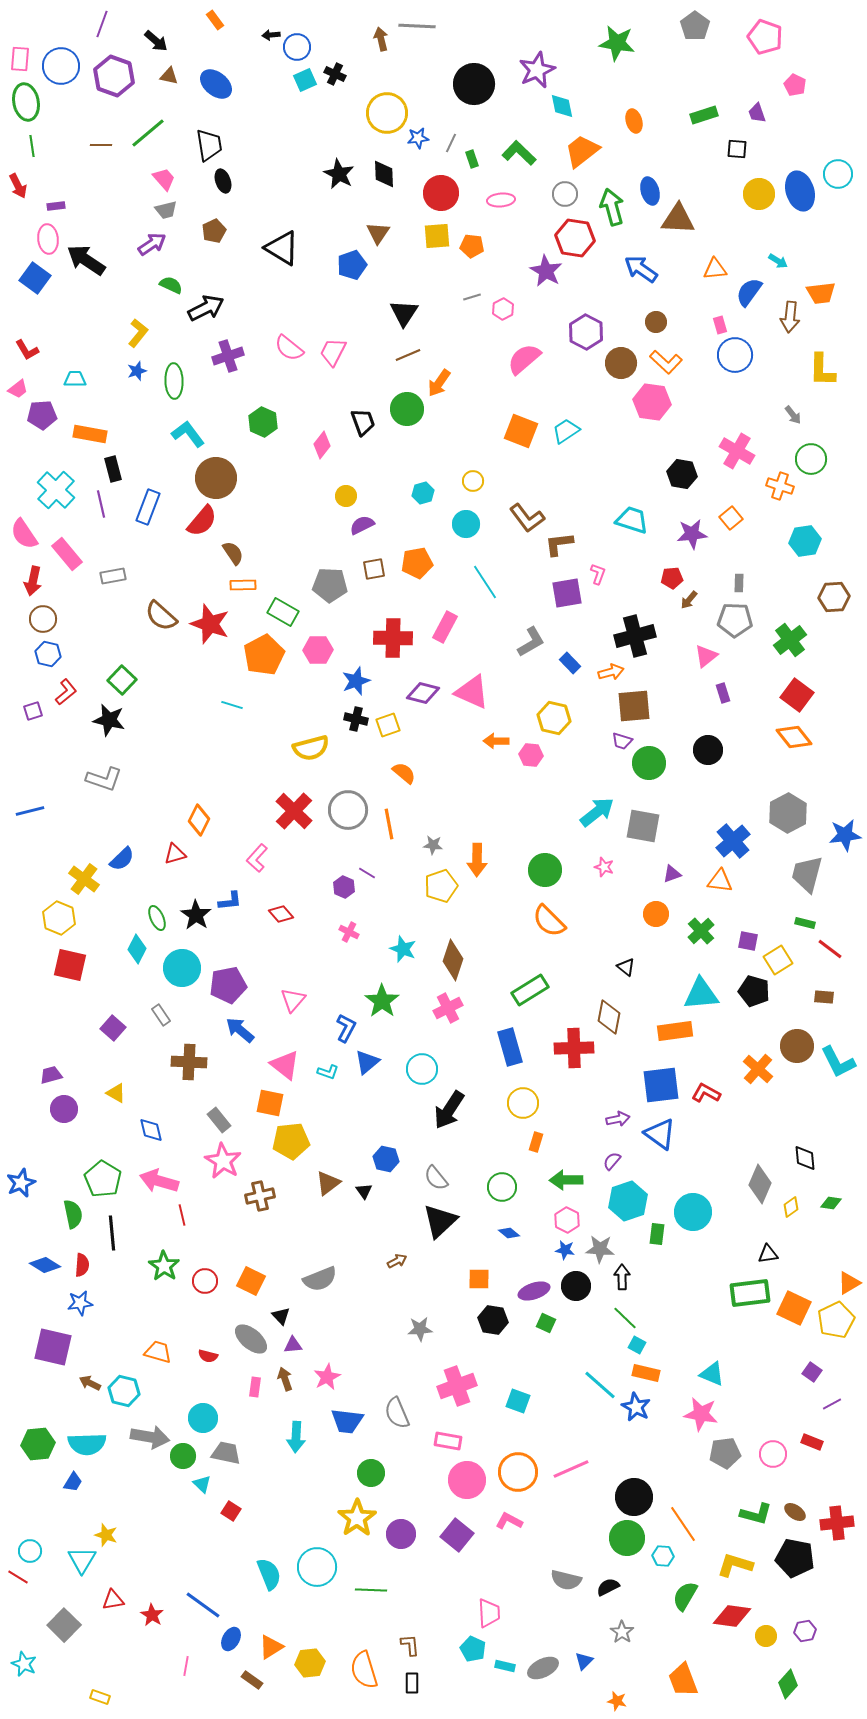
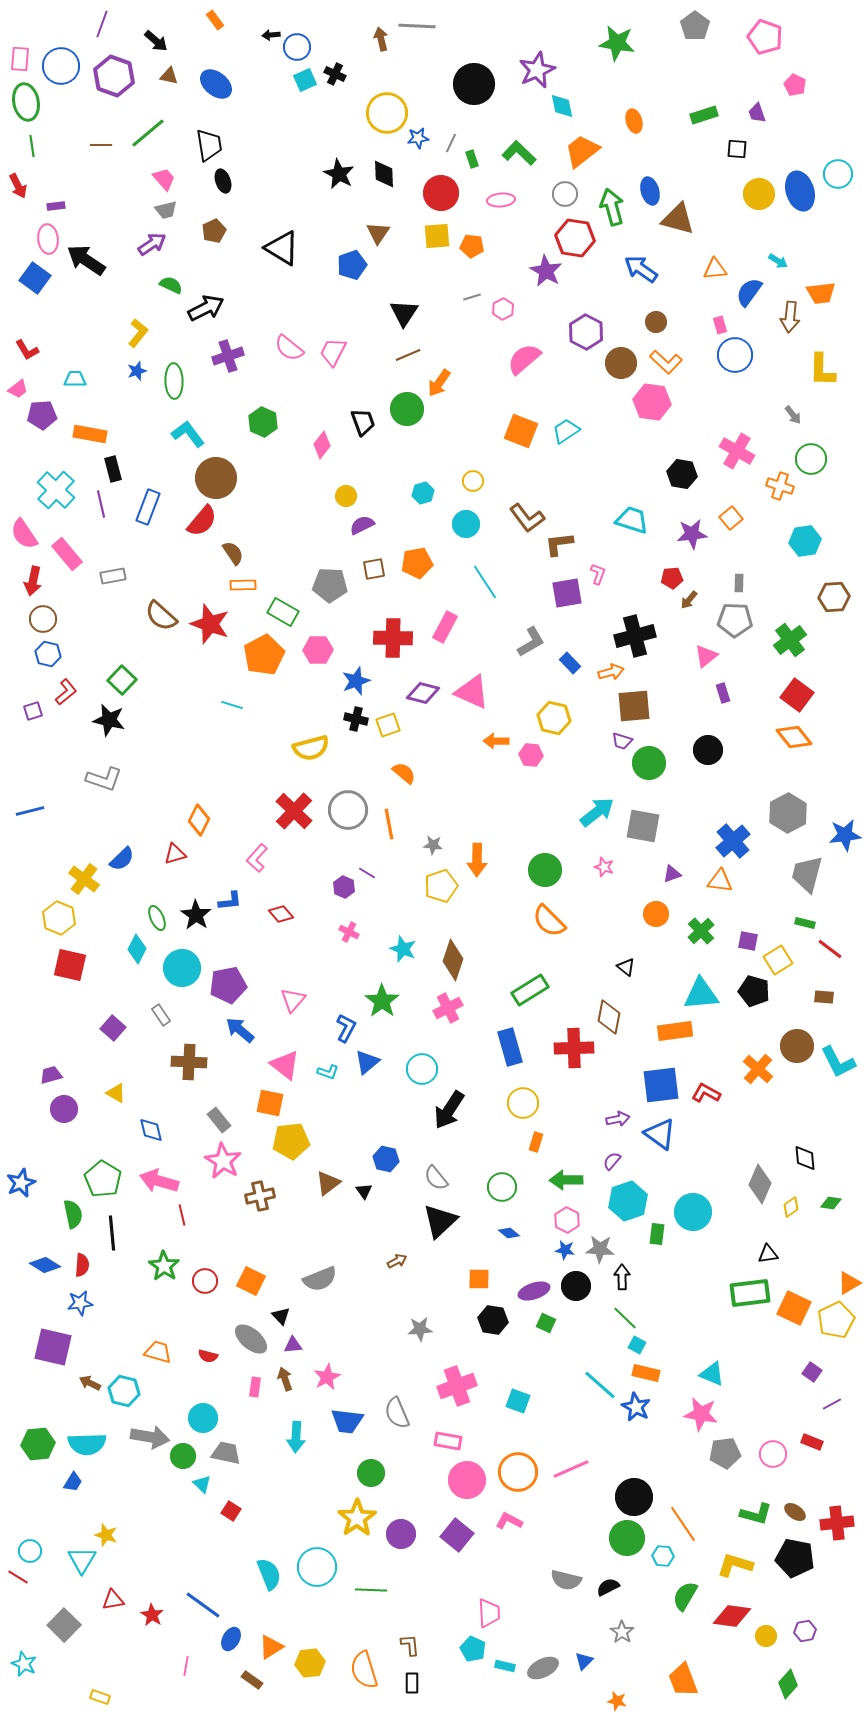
brown triangle at (678, 219): rotated 12 degrees clockwise
